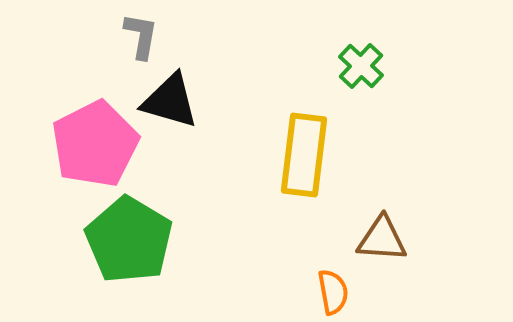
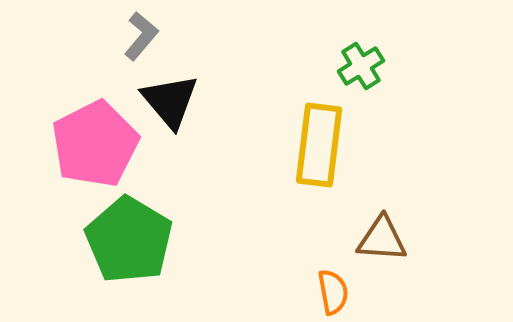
gray L-shape: rotated 30 degrees clockwise
green cross: rotated 15 degrees clockwise
black triangle: rotated 34 degrees clockwise
yellow rectangle: moved 15 px right, 10 px up
